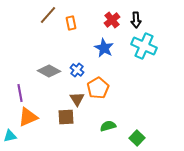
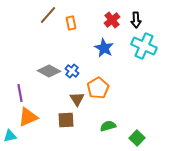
blue cross: moved 5 px left, 1 px down
brown square: moved 3 px down
